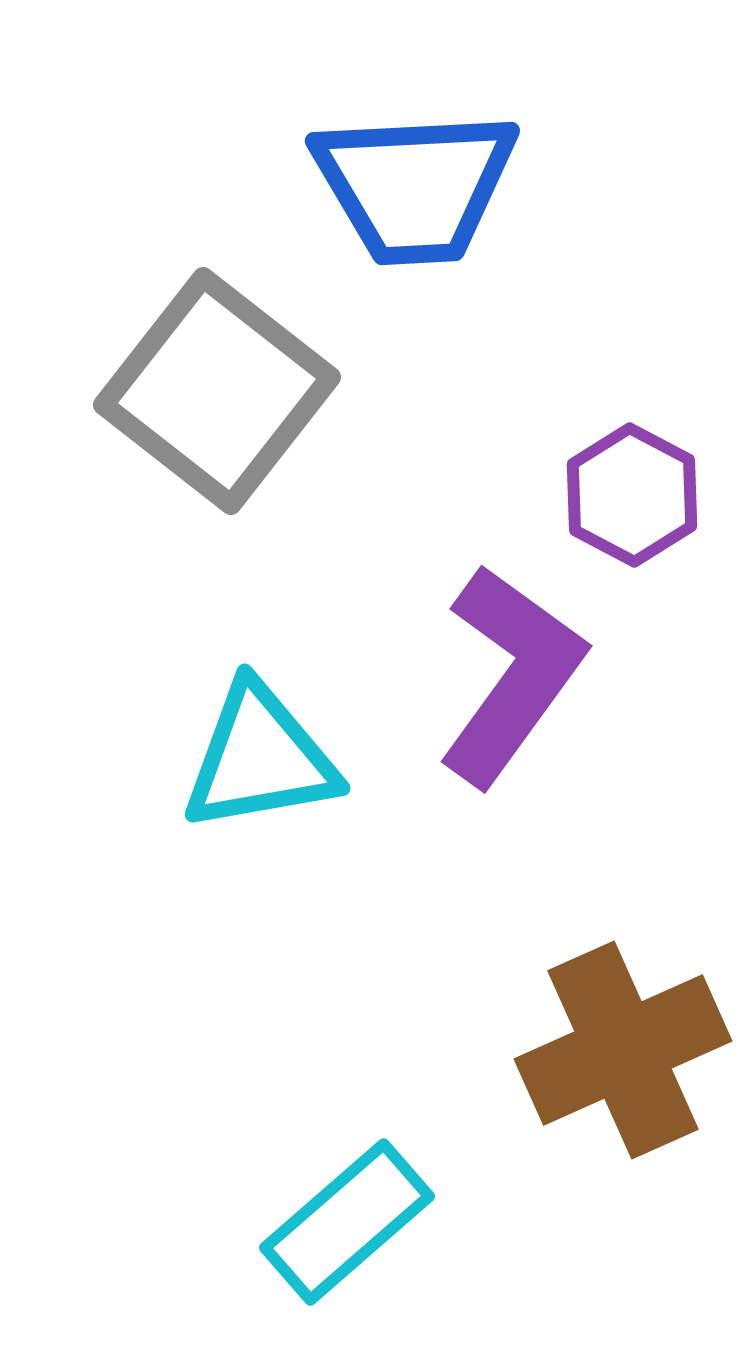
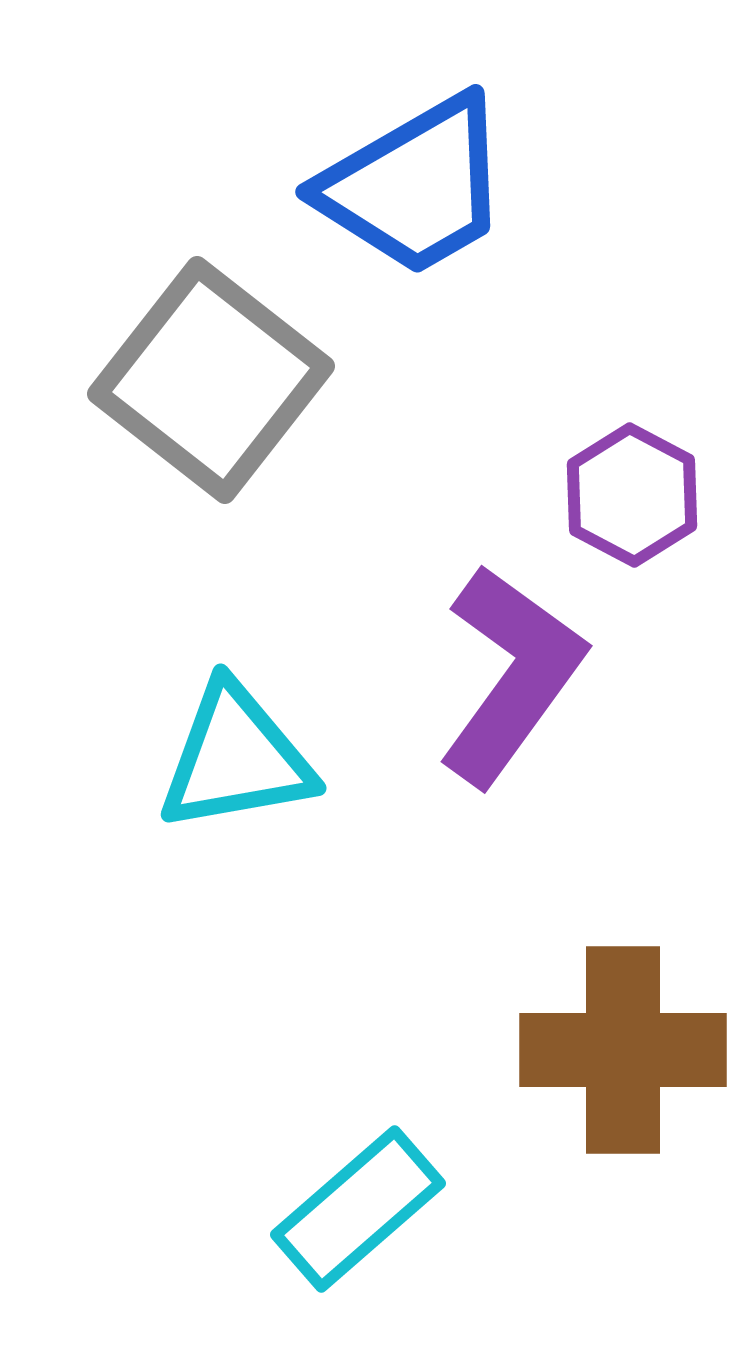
blue trapezoid: rotated 27 degrees counterclockwise
gray square: moved 6 px left, 11 px up
cyan triangle: moved 24 px left
brown cross: rotated 24 degrees clockwise
cyan rectangle: moved 11 px right, 13 px up
